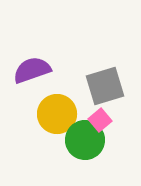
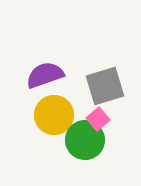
purple semicircle: moved 13 px right, 5 px down
yellow circle: moved 3 px left, 1 px down
pink square: moved 2 px left, 1 px up
